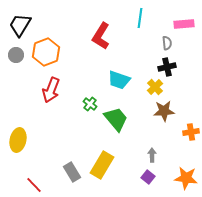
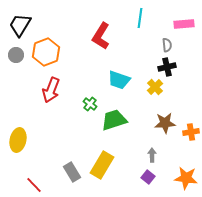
gray semicircle: moved 2 px down
brown star: moved 1 px right, 12 px down
green trapezoid: moved 2 px left, 1 px down; rotated 68 degrees counterclockwise
